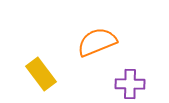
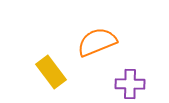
yellow rectangle: moved 10 px right, 2 px up
